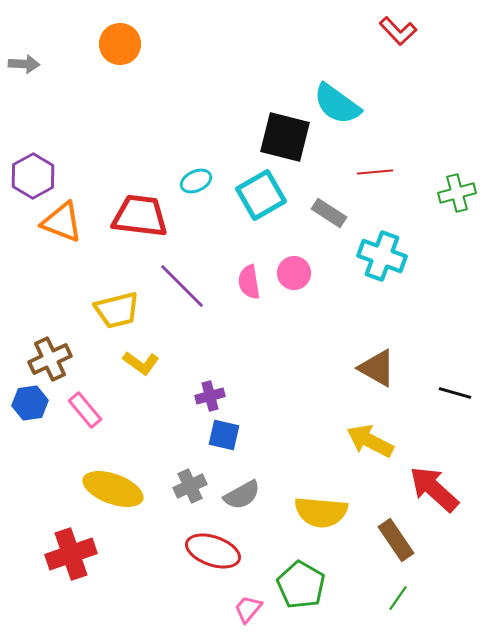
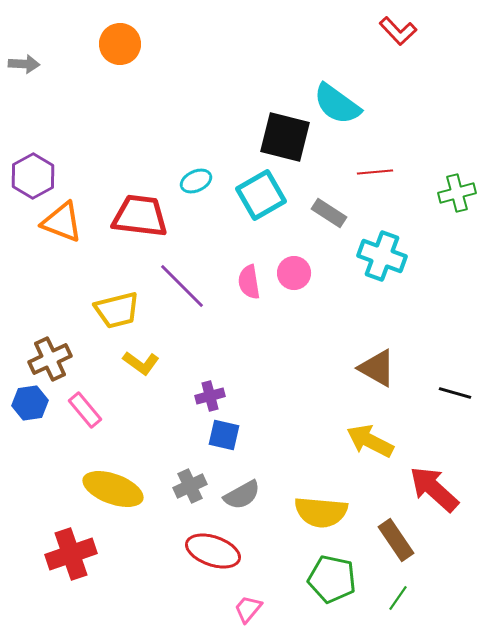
green pentagon: moved 31 px right, 6 px up; rotated 18 degrees counterclockwise
